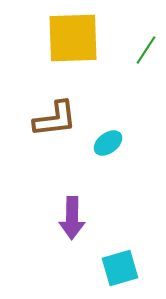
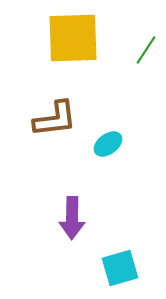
cyan ellipse: moved 1 px down
